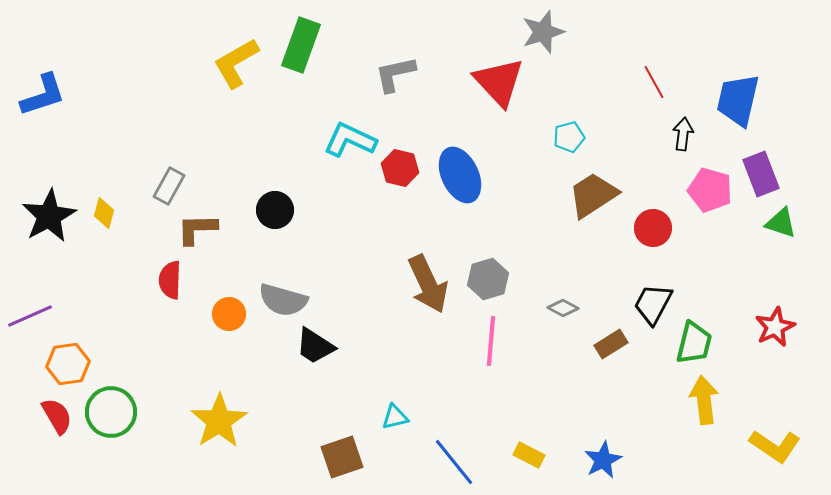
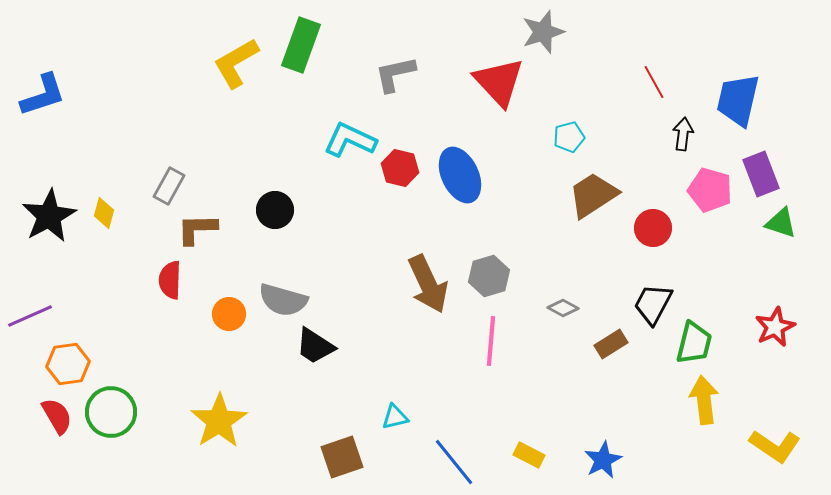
gray hexagon at (488, 279): moved 1 px right, 3 px up
